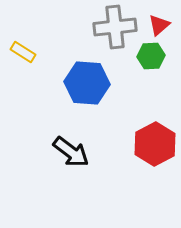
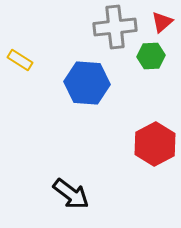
red triangle: moved 3 px right, 3 px up
yellow rectangle: moved 3 px left, 8 px down
black arrow: moved 42 px down
